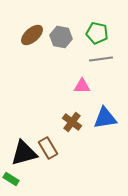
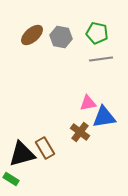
pink triangle: moved 6 px right, 17 px down; rotated 12 degrees counterclockwise
blue triangle: moved 1 px left, 1 px up
brown cross: moved 8 px right, 10 px down
brown rectangle: moved 3 px left
black triangle: moved 2 px left, 1 px down
